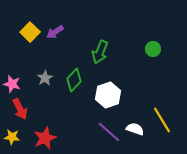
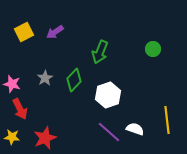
yellow square: moved 6 px left; rotated 18 degrees clockwise
yellow line: moved 5 px right; rotated 24 degrees clockwise
